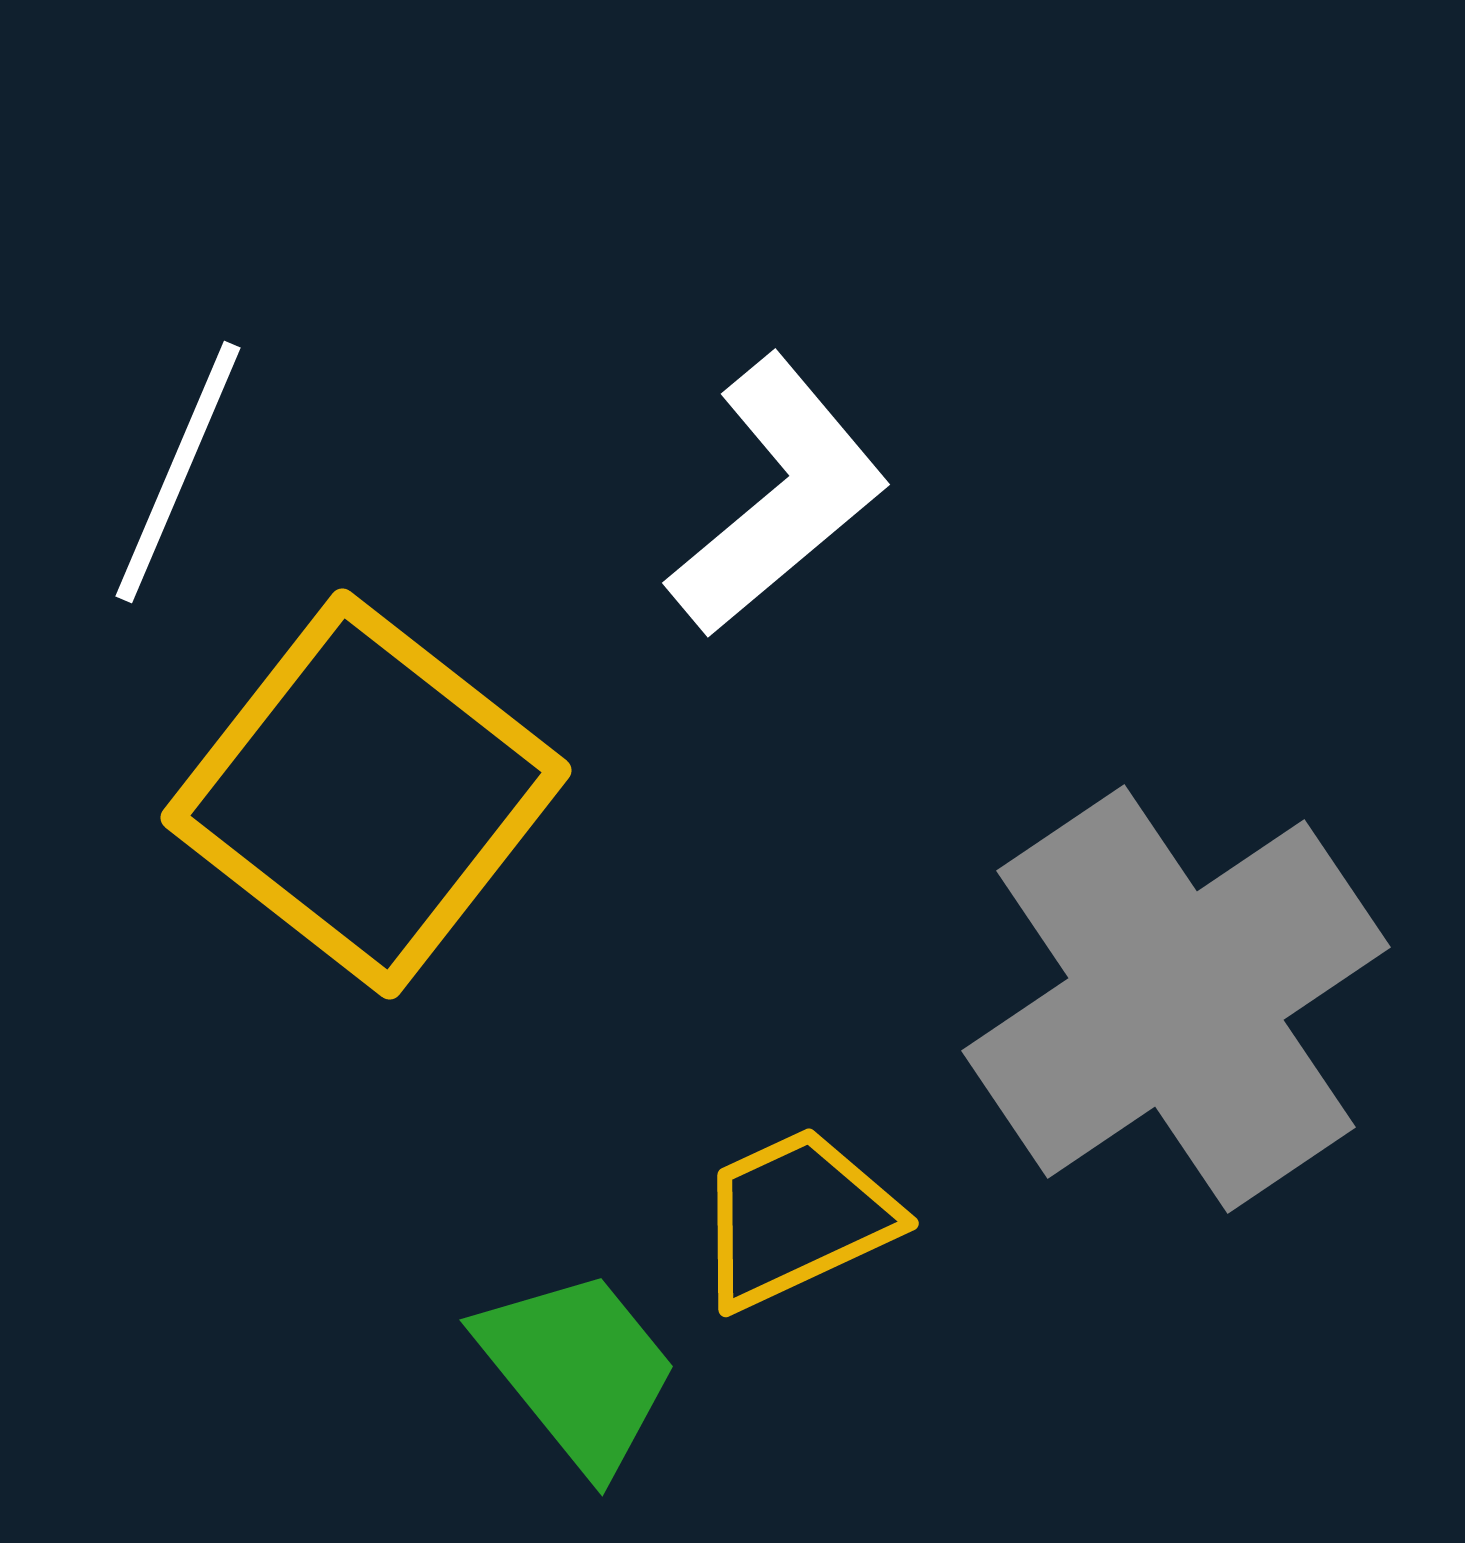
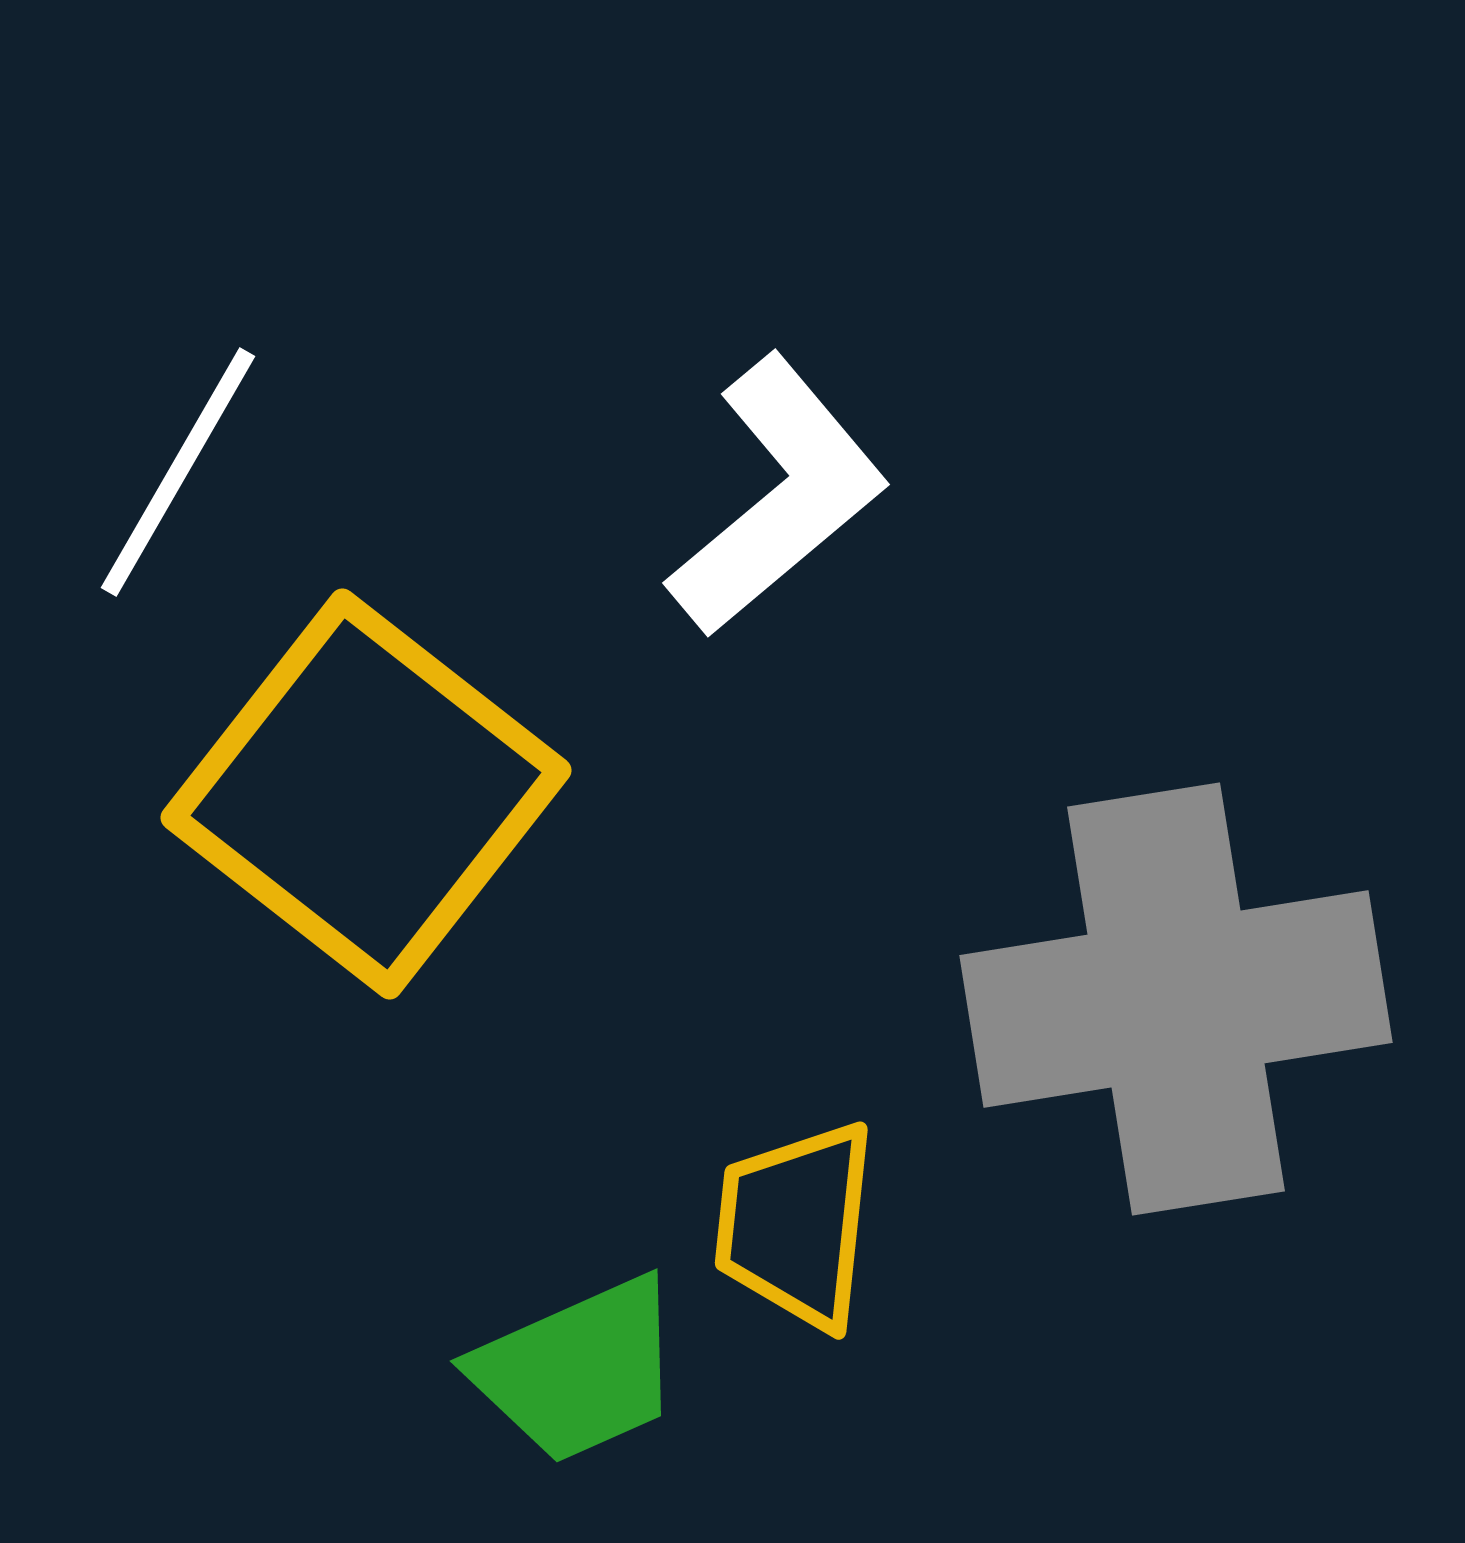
white line: rotated 7 degrees clockwise
gray cross: rotated 25 degrees clockwise
yellow trapezoid: moved 7 px down; rotated 59 degrees counterclockwise
green trapezoid: rotated 105 degrees clockwise
